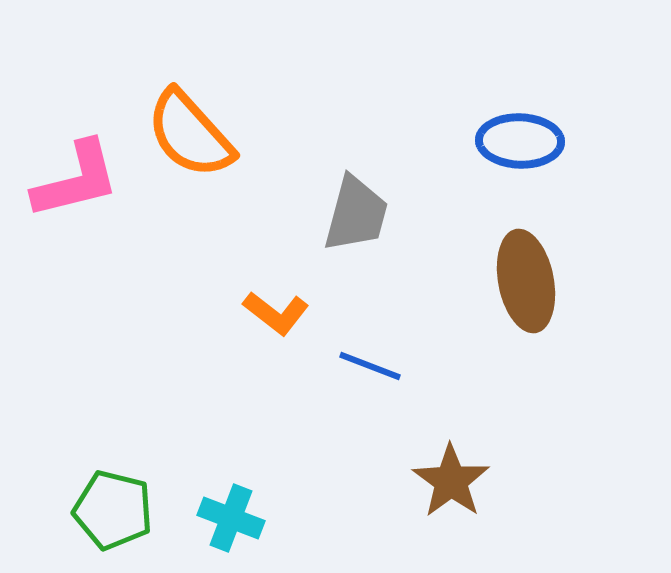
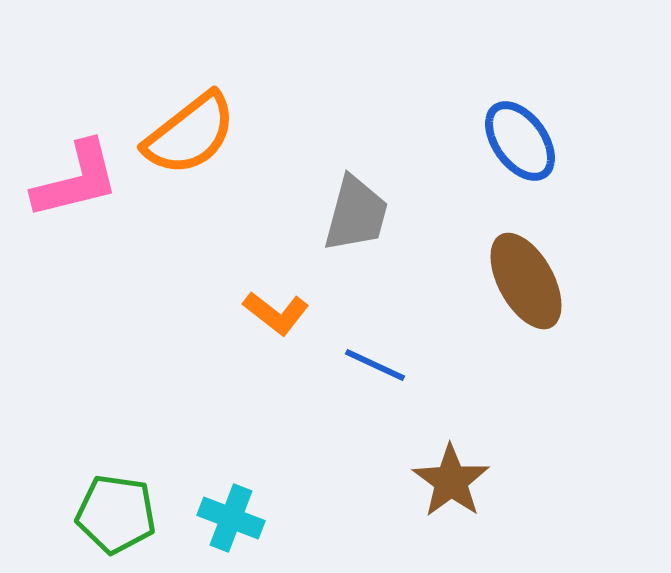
orange semicircle: rotated 86 degrees counterclockwise
blue ellipse: rotated 52 degrees clockwise
brown ellipse: rotated 18 degrees counterclockwise
blue line: moved 5 px right, 1 px up; rotated 4 degrees clockwise
green pentagon: moved 3 px right, 4 px down; rotated 6 degrees counterclockwise
